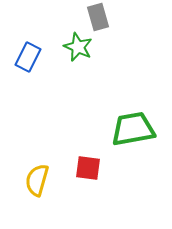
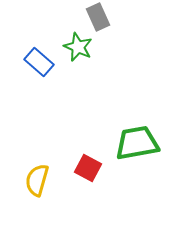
gray rectangle: rotated 8 degrees counterclockwise
blue rectangle: moved 11 px right, 5 px down; rotated 76 degrees counterclockwise
green trapezoid: moved 4 px right, 14 px down
red square: rotated 20 degrees clockwise
